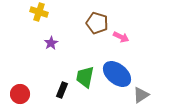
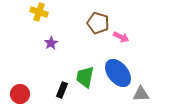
brown pentagon: moved 1 px right
blue ellipse: moved 1 px right, 1 px up; rotated 12 degrees clockwise
gray triangle: moved 1 px up; rotated 30 degrees clockwise
